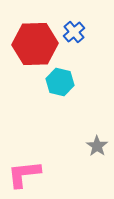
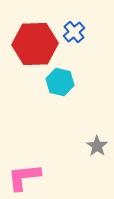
pink L-shape: moved 3 px down
